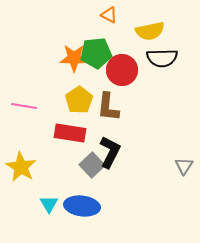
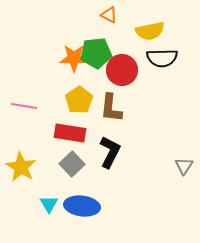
brown L-shape: moved 3 px right, 1 px down
gray square: moved 20 px left, 1 px up
